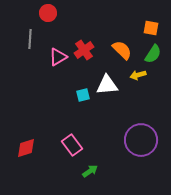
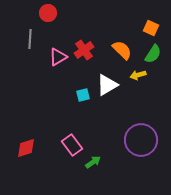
orange square: rotated 14 degrees clockwise
white triangle: rotated 25 degrees counterclockwise
green arrow: moved 3 px right, 9 px up
